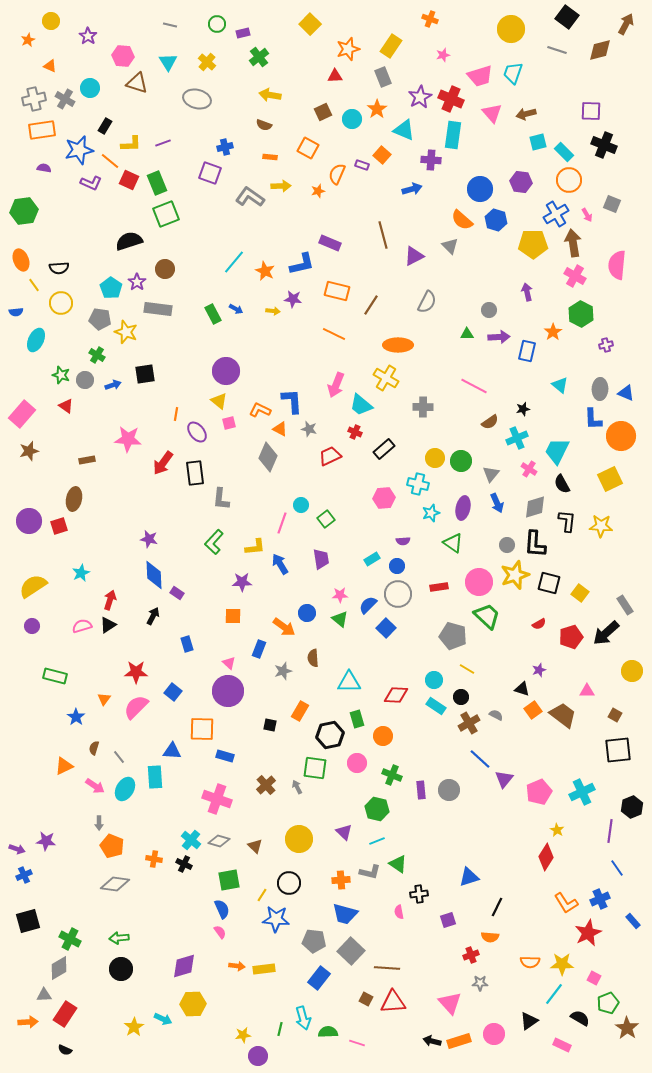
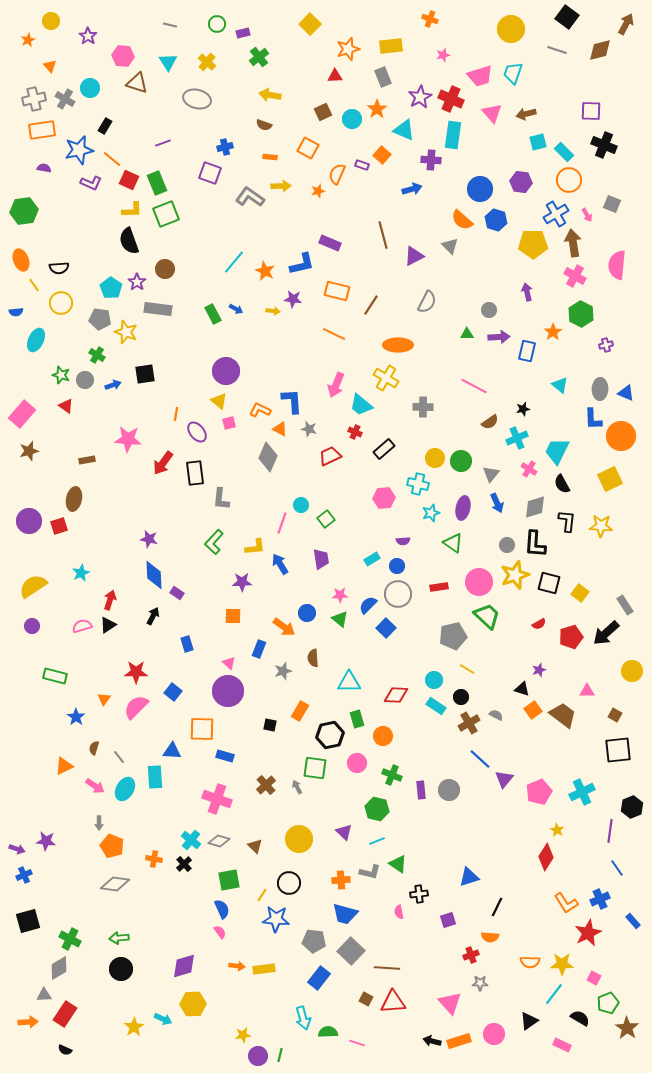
yellow rectangle at (391, 46): rotated 50 degrees clockwise
orange triangle at (50, 66): rotated 24 degrees clockwise
yellow L-shape at (131, 144): moved 1 px right, 66 px down
orange line at (110, 161): moved 2 px right, 2 px up
black semicircle at (129, 241): rotated 92 degrees counterclockwise
gray pentagon at (453, 636): rotated 28 degrees counterclockwise
black cross at (184, 864): rotated 21 degrees clockwise
green line at (280, 1029): moved 26 px down
